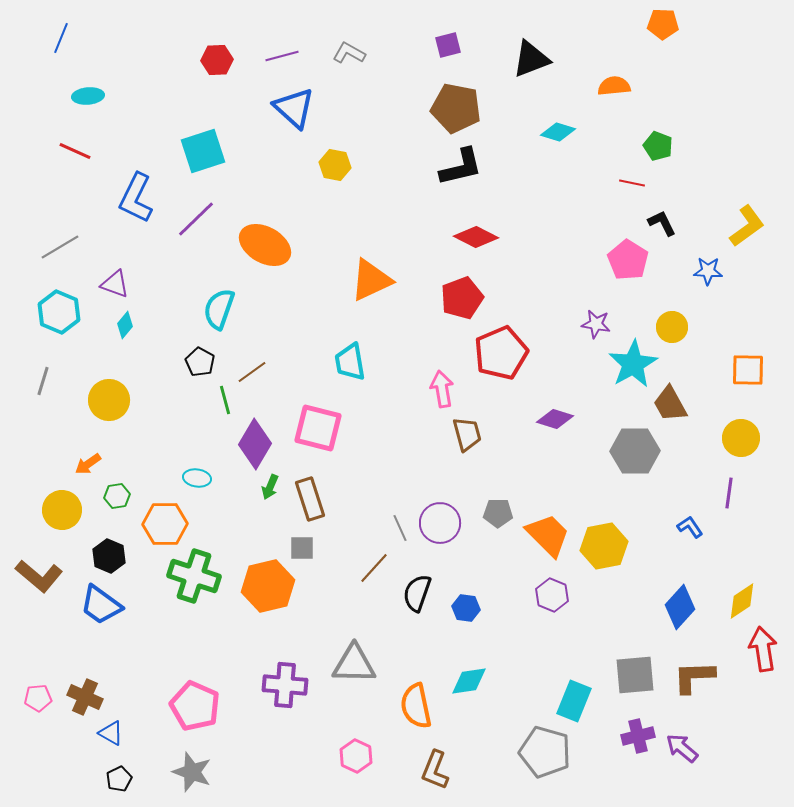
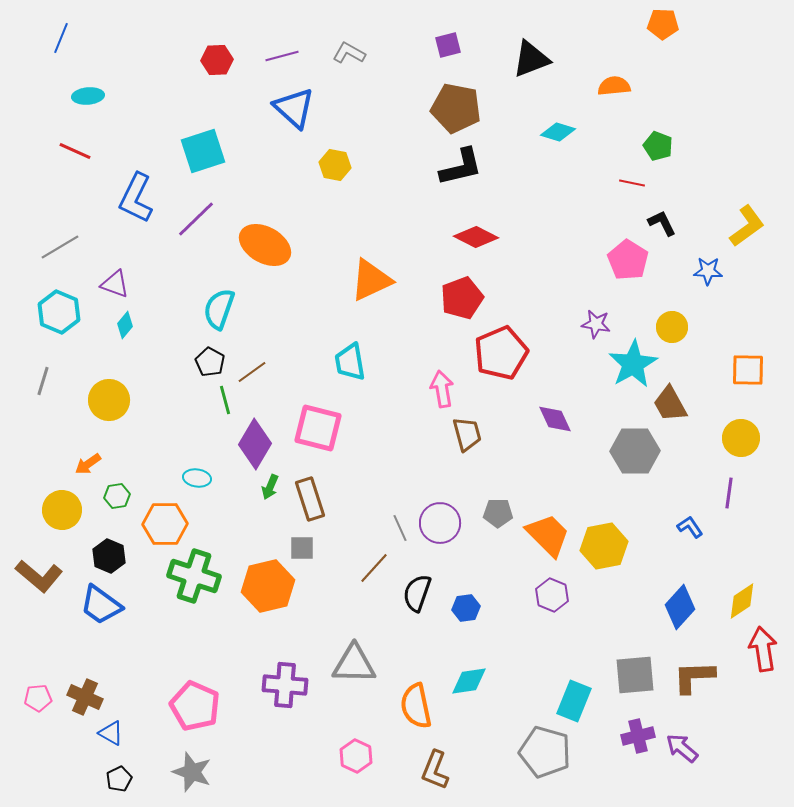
black pentagon at (200, 362): moved 10 px right
purple diamond at (555, 419): rotated 48 degrees clockwise
blue hexagon at (466, 608): rotated 16 degrees counterclockwise
